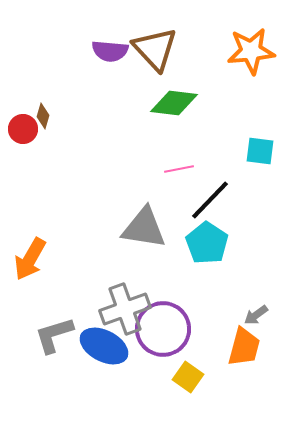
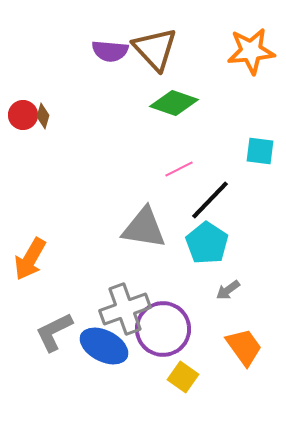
green diamond: rotated 12 degrees clockwise
red circle: moved 14 px up
pink line: rotated 16 degrees counterclockwise
gray arrow: moved 28 px left, 25 px up
gray L-shape: moved 3 px up; rotated 9 degrees counterclockwise
orange trapezoid: rotated 51 degrees counterclockwise
yellow square: moved 5 px left
